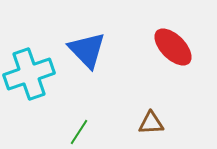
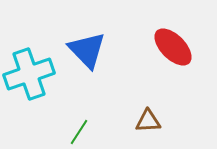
brown triangle: moved 3 px left, 2 px up
